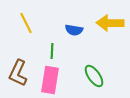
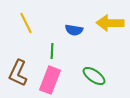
green ellipse: rotated 20 degrees counterclockwise
pink rectangle: rotated 12 degrees clockwise
